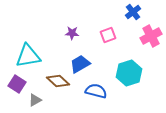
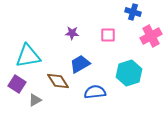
blue cross: rotated 35 degrees counterclockwise
pink square: rotated 21 degrees clockwise
brown diamond: rotated 15 degrees clockwise
blue semicircle: moved 1 px left, 1 px down; rotated 20 degrees counterclockwise
